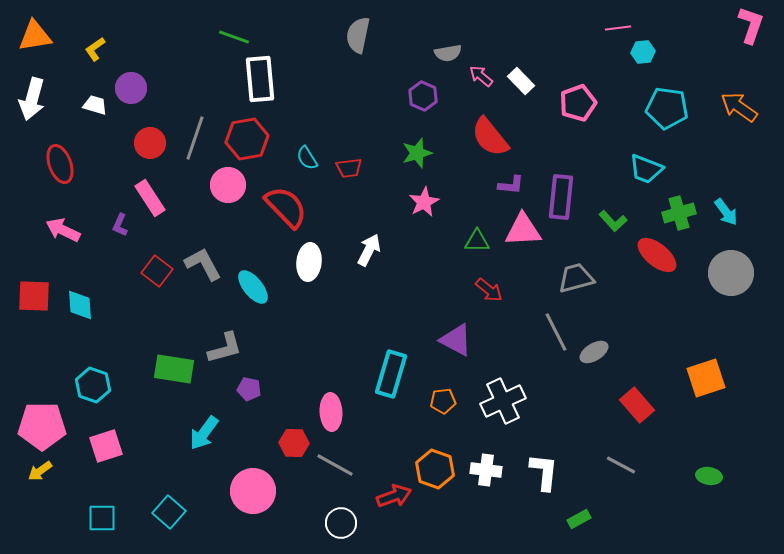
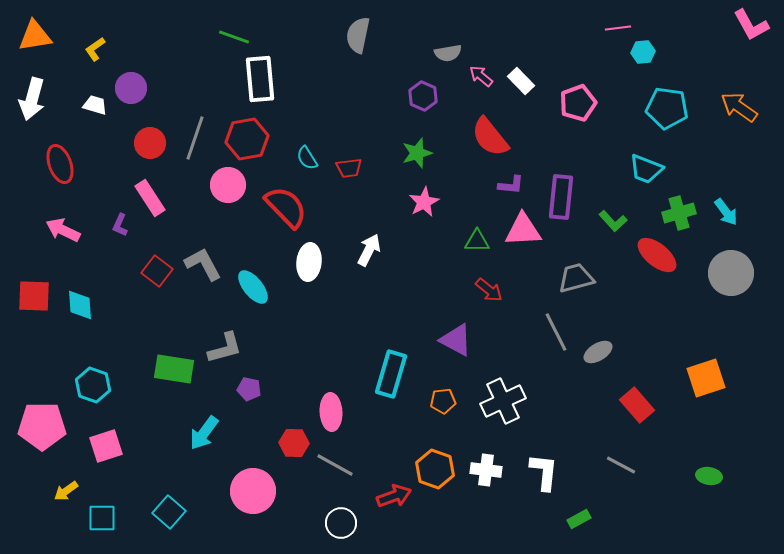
pink L-shape at (751, 25): rotated 132 degrees clockwise
gray ellipse at (594, 352): moved 4 px right
yellow arrow at (40, 471): moved 26 px right, 20 px down
